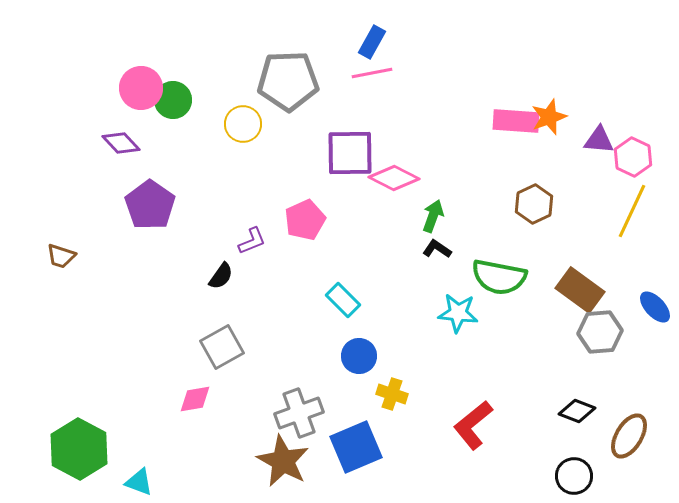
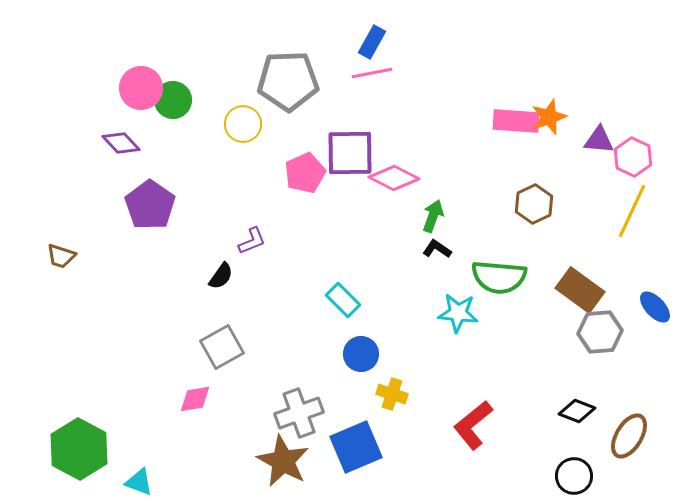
pink pentagon at (305, 220): moved 47 px up
green semicircle at (499, 277): rotated 6 degrees counterclockwise
blue circle at (359, 356): moved 2 px right, 2 px up
